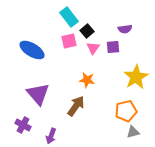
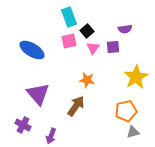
cyan rectangle: rotated 18 degrees clockwise
